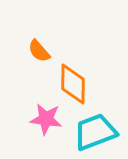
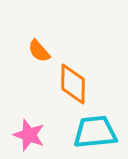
pink star: moved 17 px left, 16 px down; rotated 12 degrees clockwise
cyan trapezoid: rotated 15 degrees clockwise
